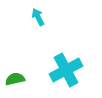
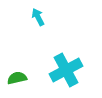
green semicircle: moved 2 px right, 1 px up
